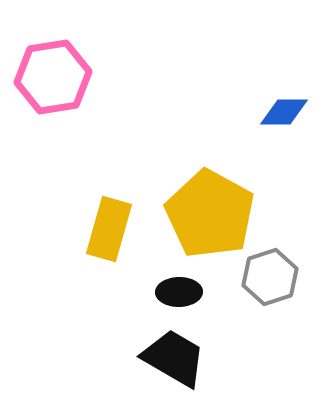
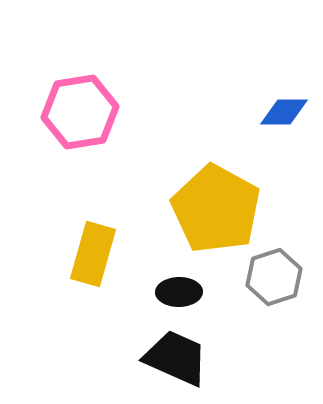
pink hexagon: moved 27 px right, 35 px down
yellow pentagon: moved 6 px right, 5 px up
yellow rectangle: moved 16 px left, 25 px down
gray hexagon: moved 4 px right
black trapezoid: moved 2 px right; rotated 6 degrees counterclockwise
